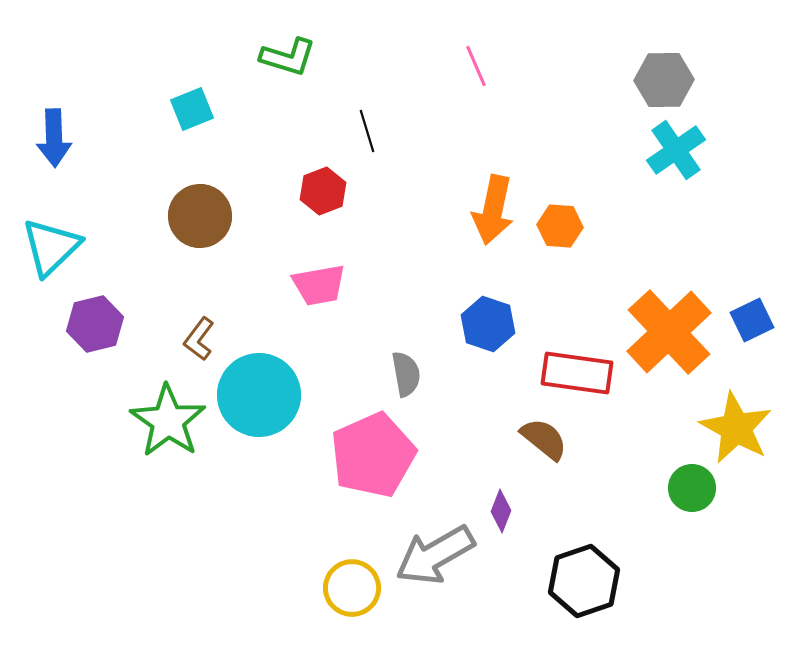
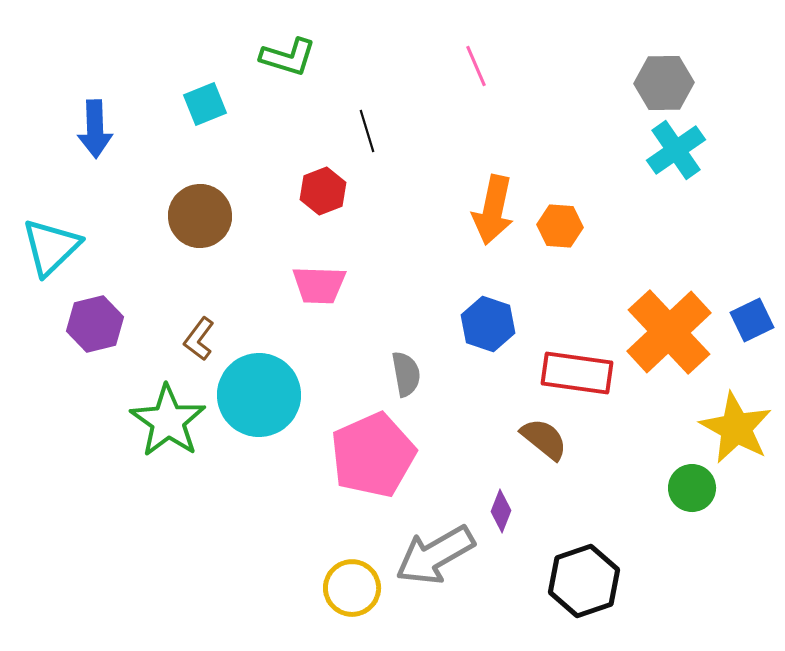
gray hexagon: moved 3 px down
cyan square: moved 13 px right, 5 px up
blue arrow: moved 41 px right, 9 px up
pink trapezoid: rotated 12 degrees clockwise
